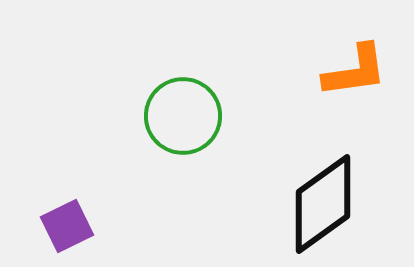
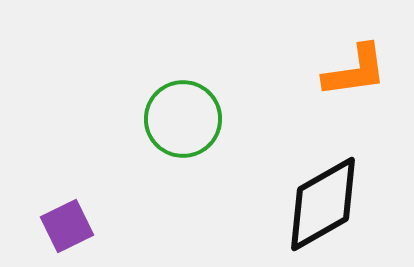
green circle: moved 3 px down
black diamond: rotated 6 degrees clockwise
